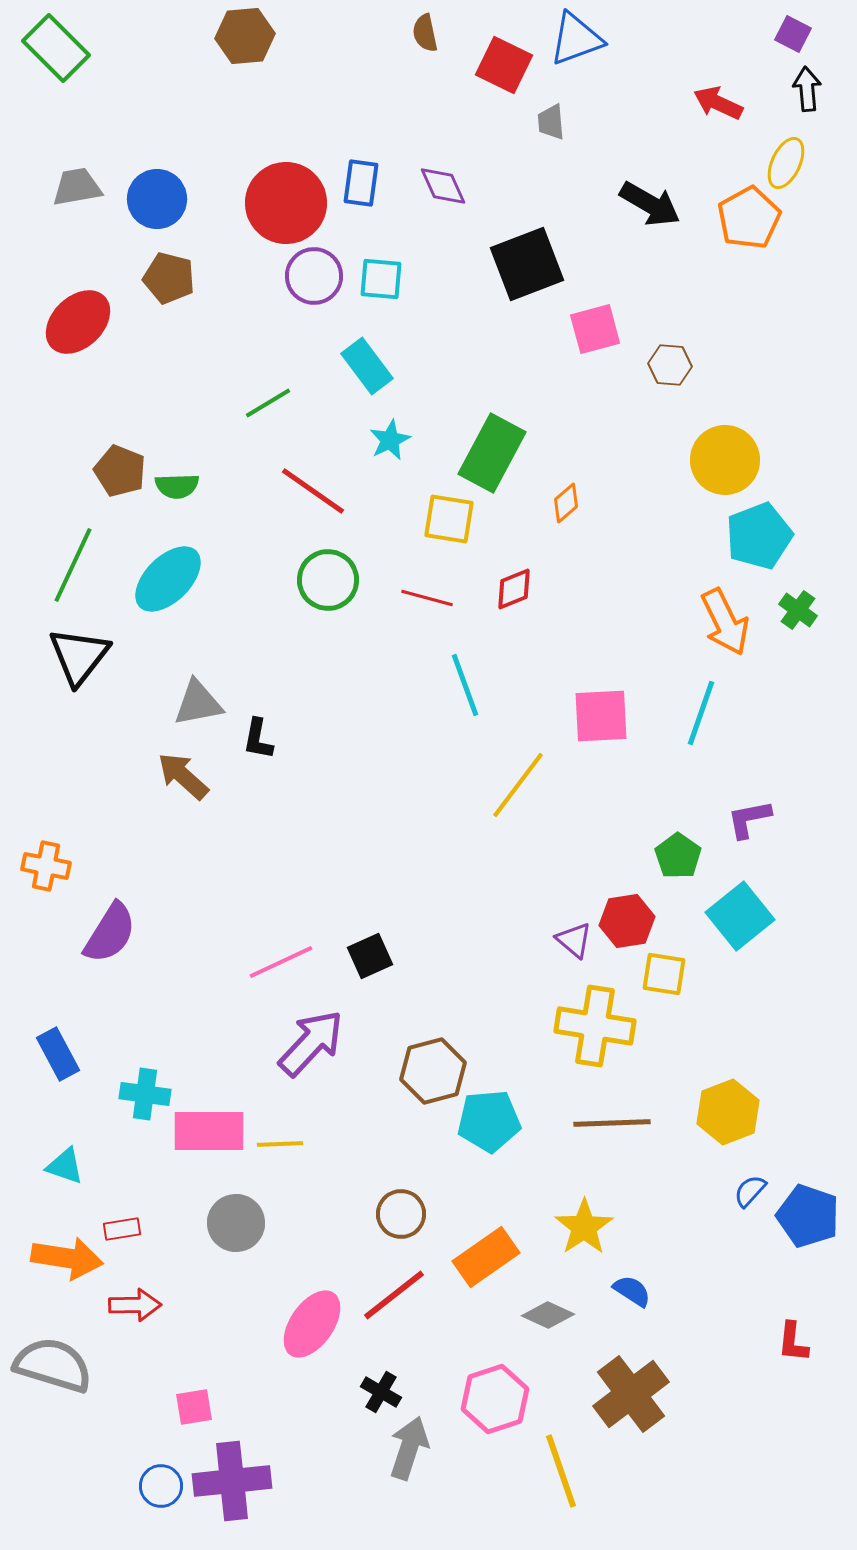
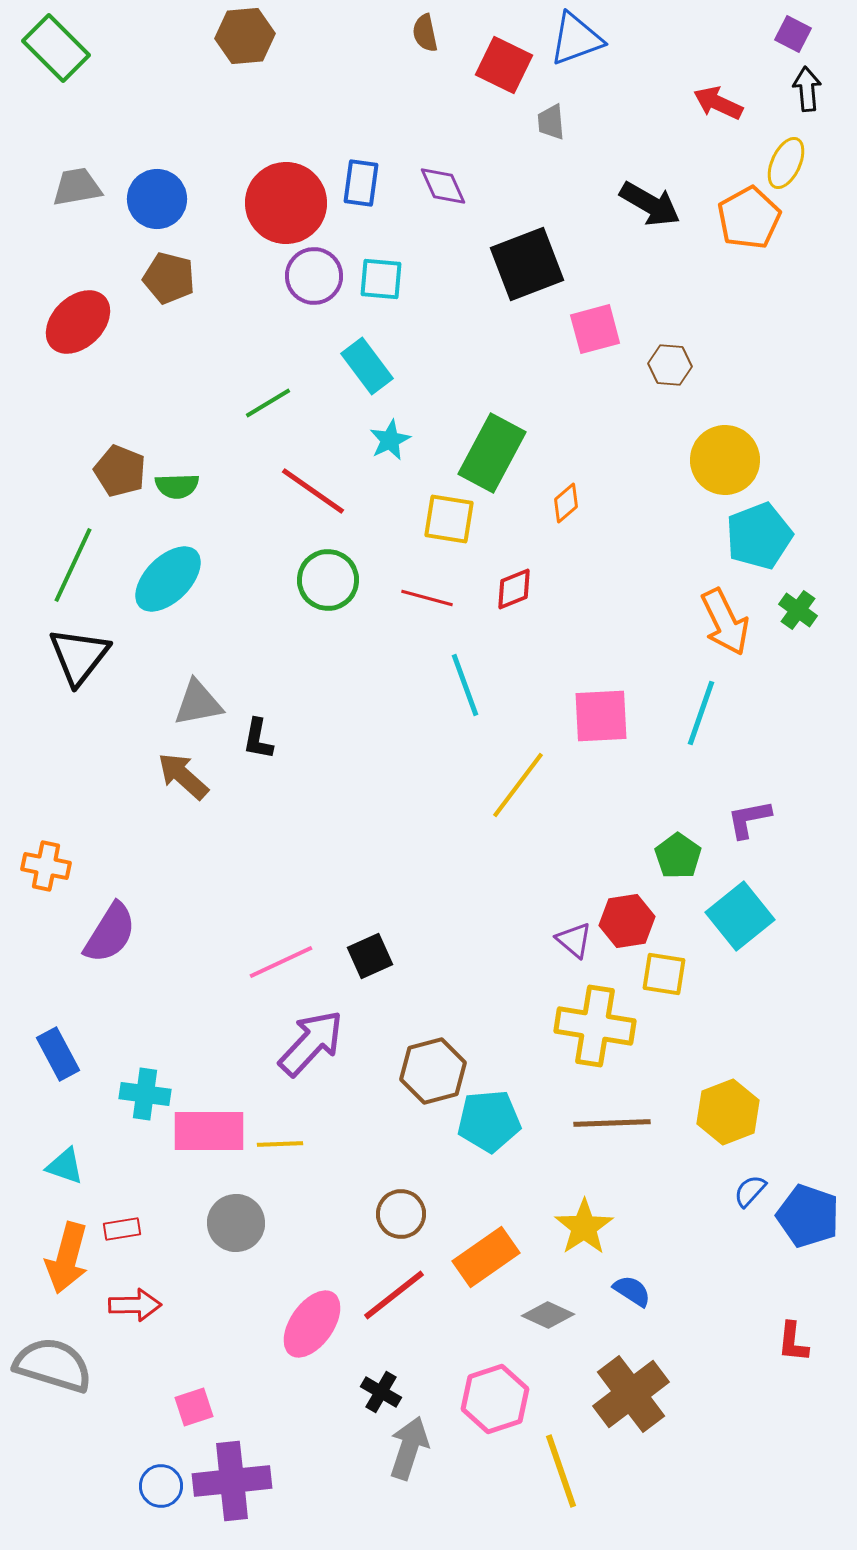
orange arrow at (67, 1258): rotated 96 degrees clockwise
pink square at (194, 1407): rotated 9 degrees counterclockwise
